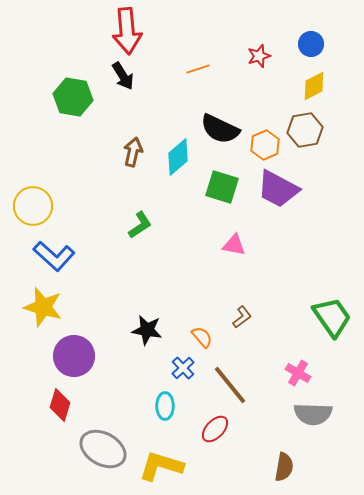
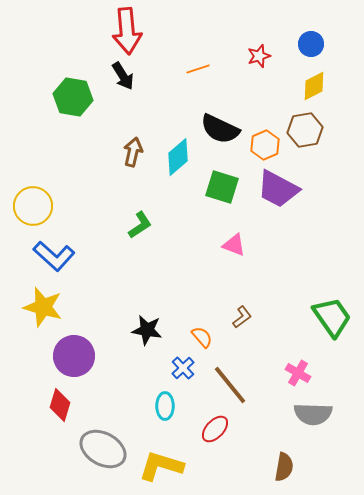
pink triangle: rotated 10 degrees clockwise
